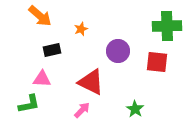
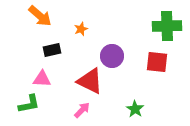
purple circle: moved 6 px left, 5 px down
red triangle: moved 1 px left, 1 px up
